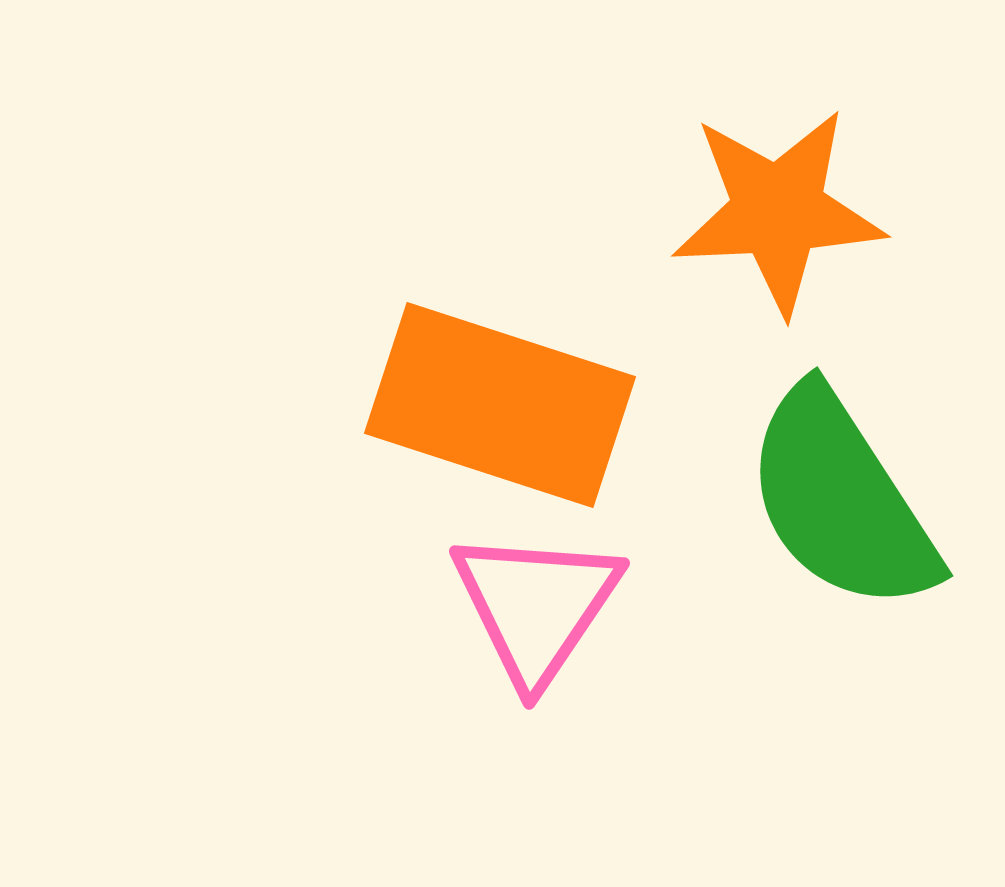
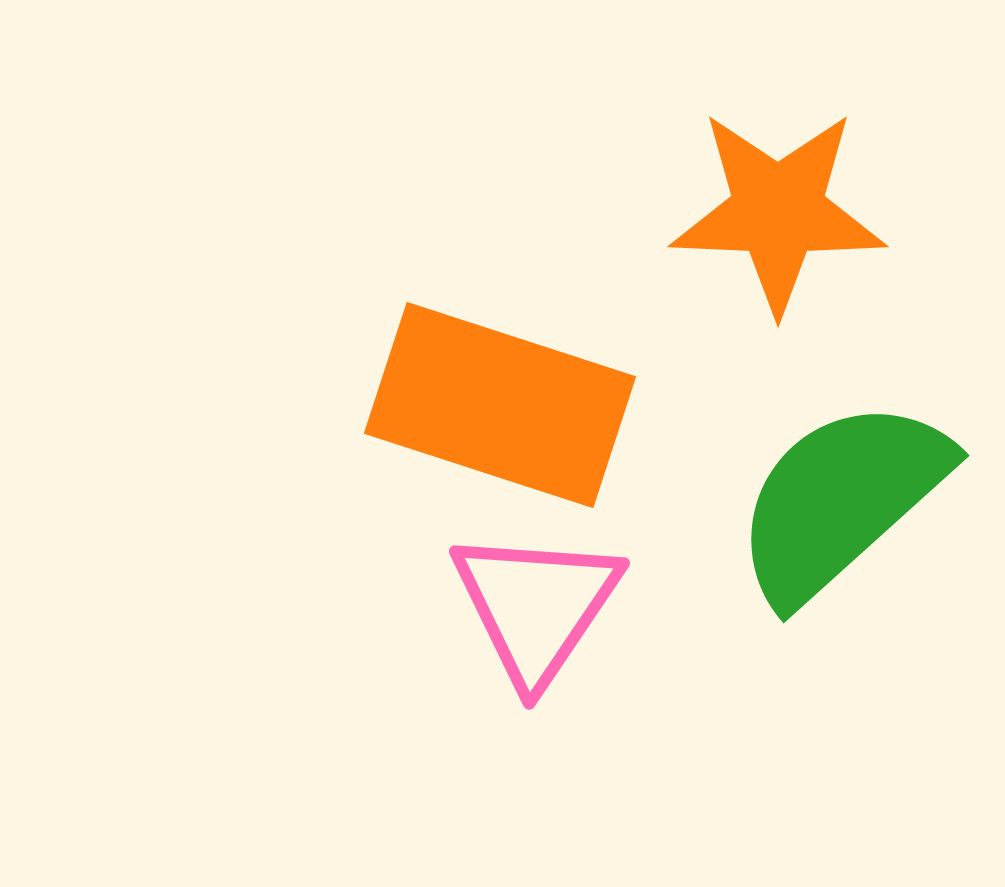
orange star: rotated 5 degrees clockwise
green semicircle: rotated 81 degrees clockwise
